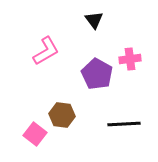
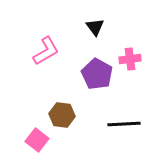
black triangle: moved 1 px right, 7 px down
pink square: moved 2 px right, 6 px down
